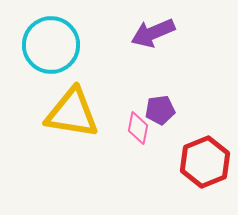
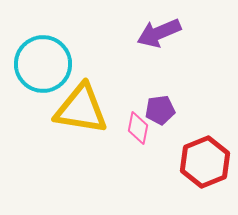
purple arrow: moved 6 px right
cyan circle: moved 8 px left, 19 px down
yellow triangle: moved 9 px right, 4 px up
